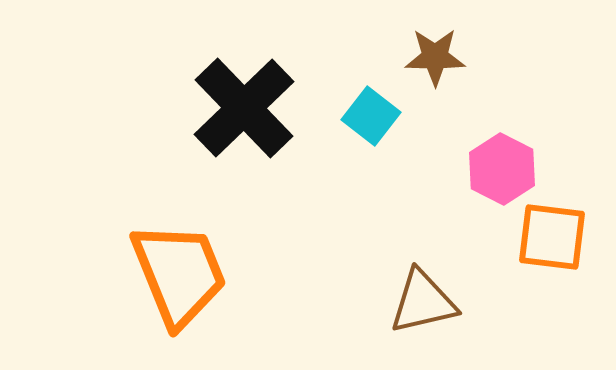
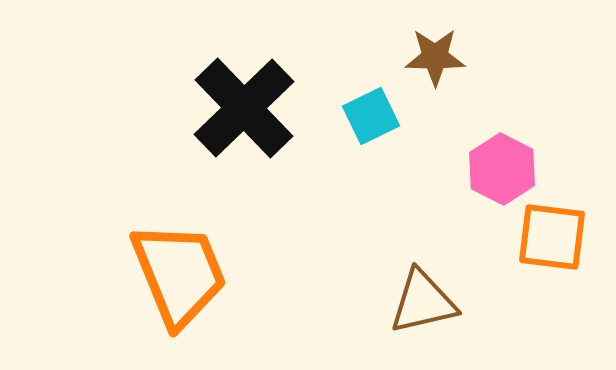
cyan square: rotated 26 degrees clockwise
